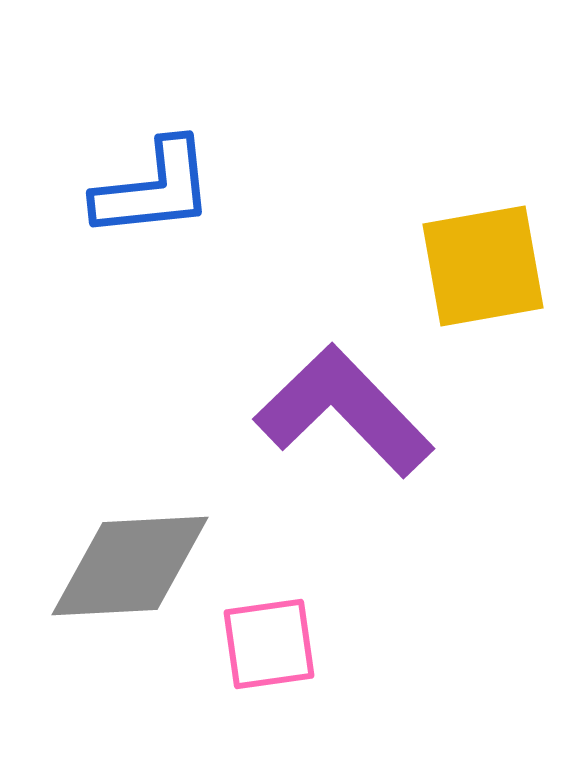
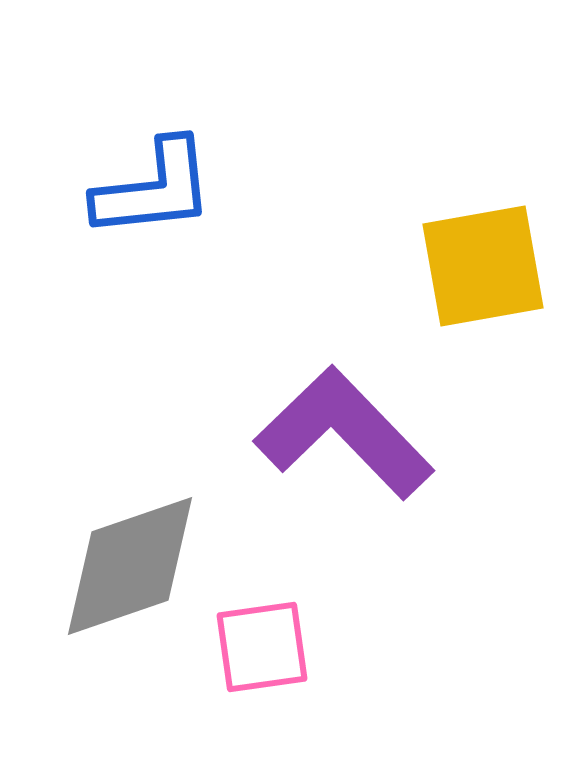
purple L-shape: moved 22 px down
gray diamond: rotated 16 degrees counterclockwise
pink square: moved 7 px left, 3 px down
